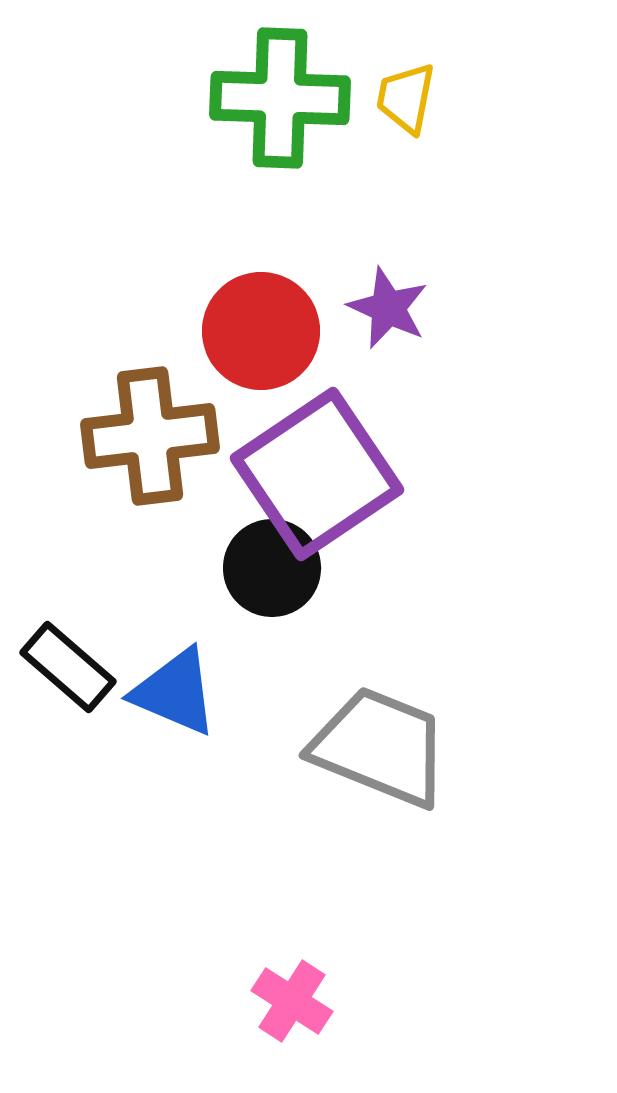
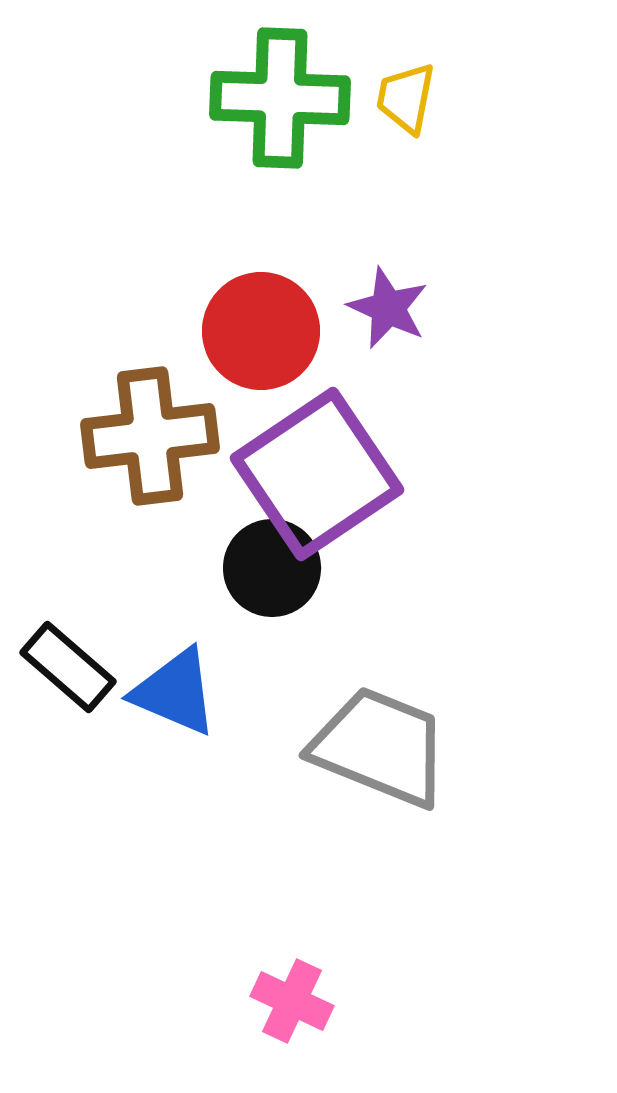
pink cross: rotated 8 degrees counterclockwise
